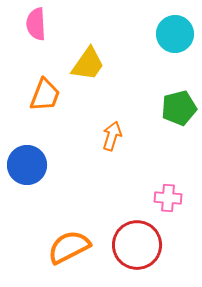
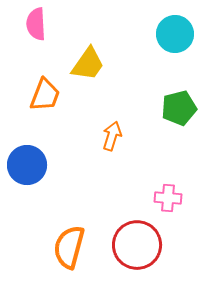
orange semicircle: rotated 48 degrees counterclockwise
